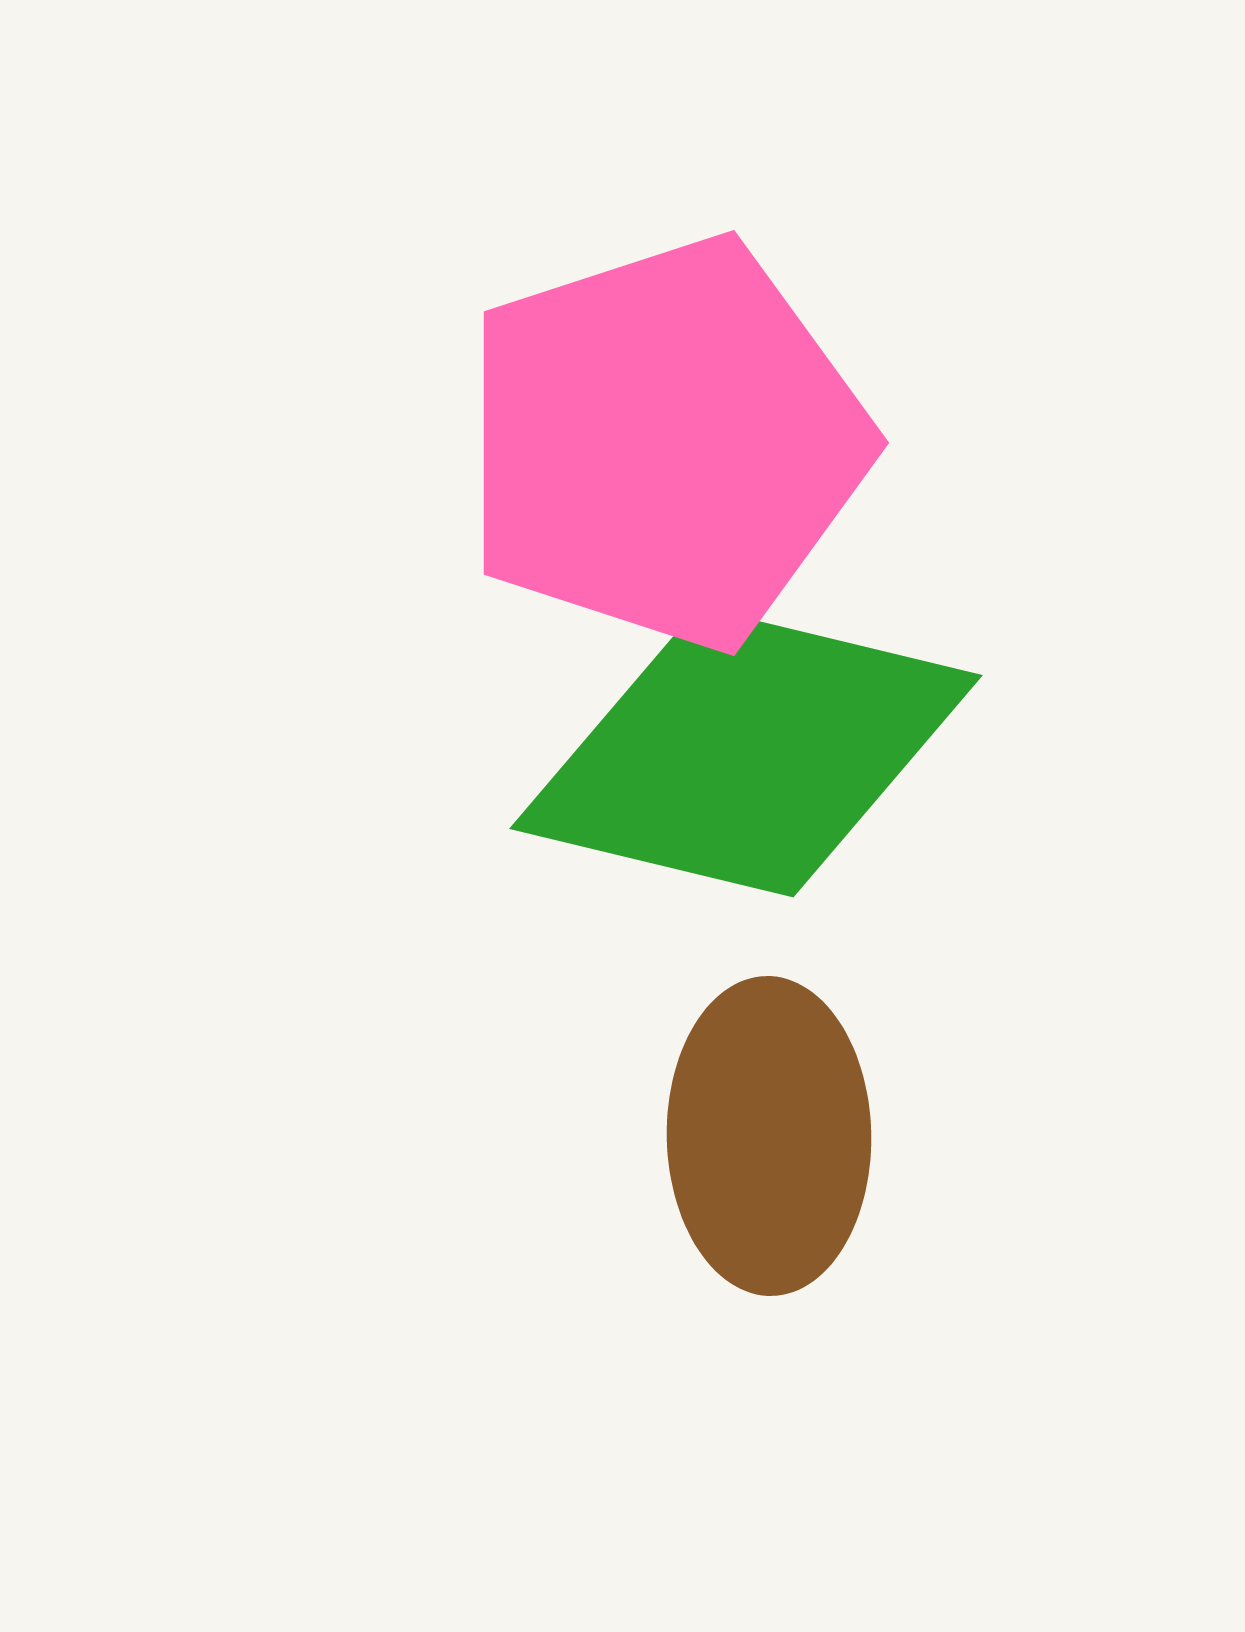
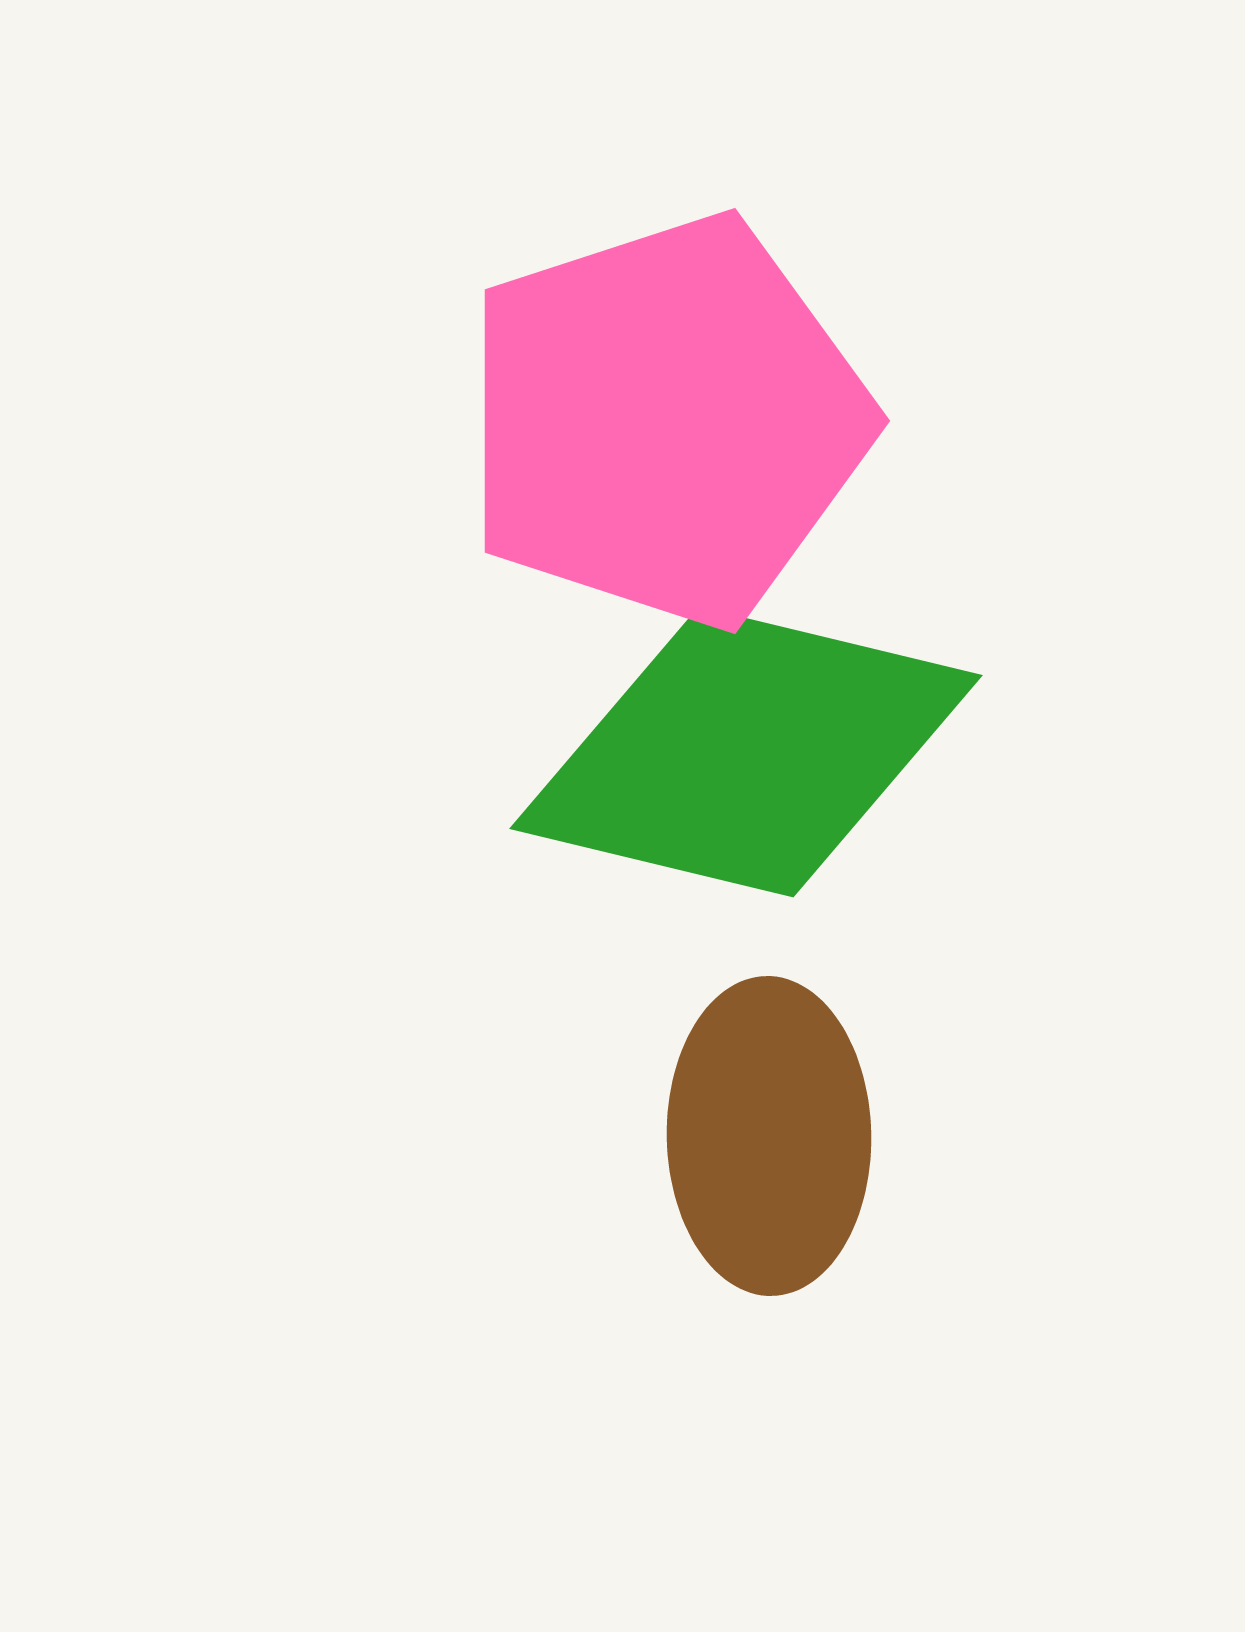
pink pentagon: moved 1 px right, 22 px up
